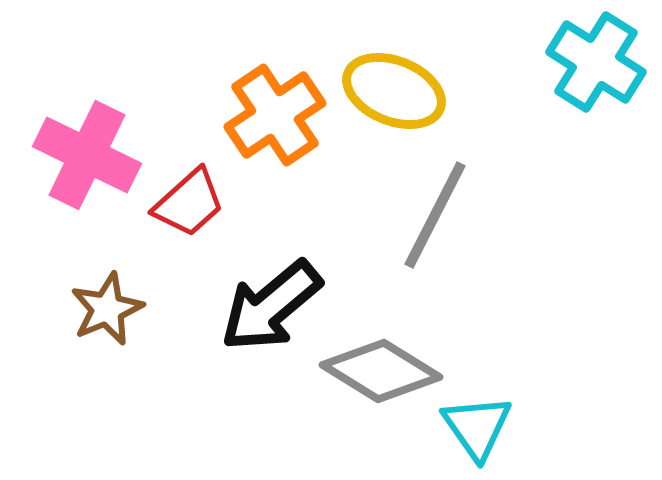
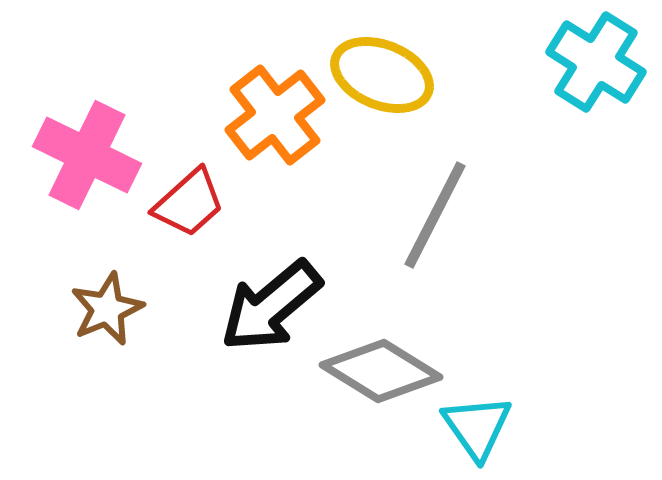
yellow ellipse: moved 12 px left, 16 px up
orange cross: rotated 4 degrees counterclockwise
